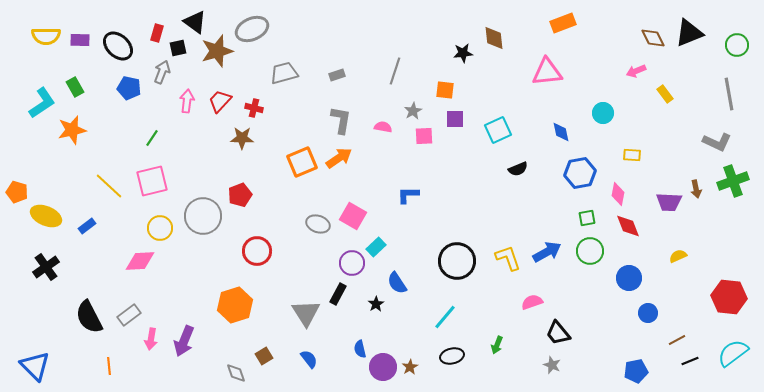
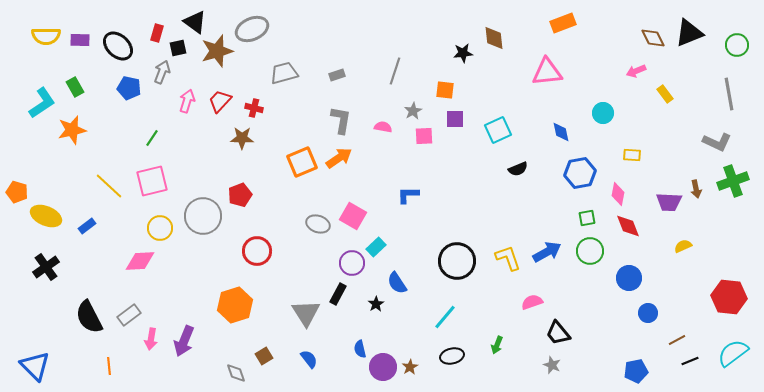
pink arrow at (187, 101): rotated 10 degrees clockwise
yellow semicircle at (678, 256): moved 5 px right, 10 px up
